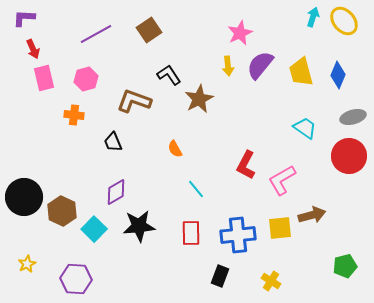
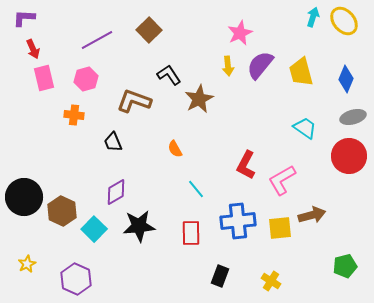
brown square: rotated 10 degrees counterclockwise
purple line: moved 1 px right, 6 px down
blue diamond: moved 8 px right, 4 px down
blue cross: moved 14 px up
purple hexagon: rotated 20 degrees clockwise
